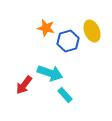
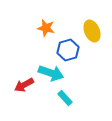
blue hexagon: moved 9 px down
cyan arrow: moved 1 px right
red arrow: rotated 24 degrees clockwise
cyan rectangle: moved 3 px down
